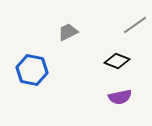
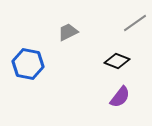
gray line: moved 2 px up
blue hexagon: moved 4 px left, 6 px up
purple semicircle: rotated 40 degrees counterclockwise
